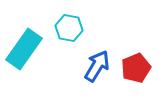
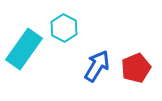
cyan hexagon: moved 5 px left; rotated 16 degrees clockwise
